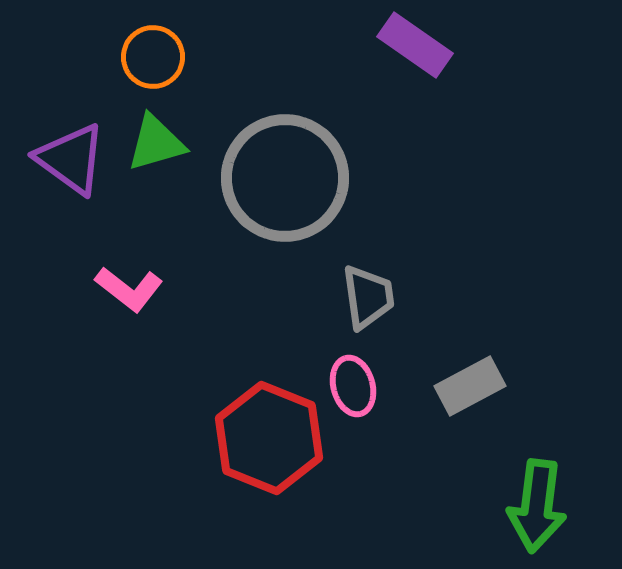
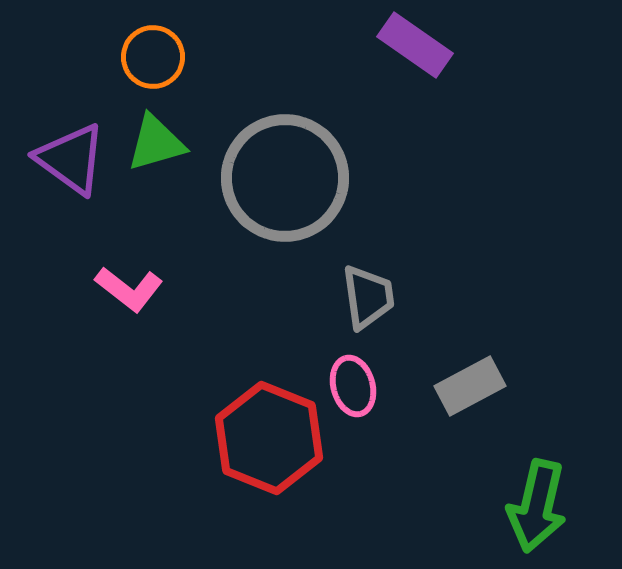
green arrow: rotated 6 degrees clockwise
